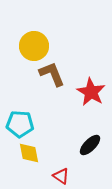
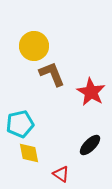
cyan pentagon: rotated 16 degrees counterclockwise
red triangle: moved 2 px up
